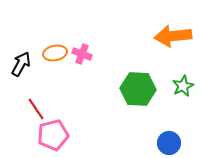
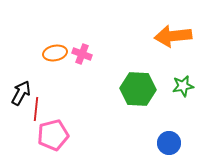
black arrow: moved 29 px down
green star: rotated 15 degrees clockwise
red line: rotated 40 degrees clockwise
